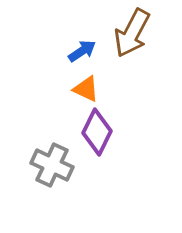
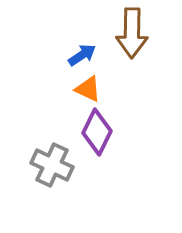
brown arrow: rotated 27 degrees counterclockwise
blue arrow: moved 4 px down
orange triangle: moved 2 px right
